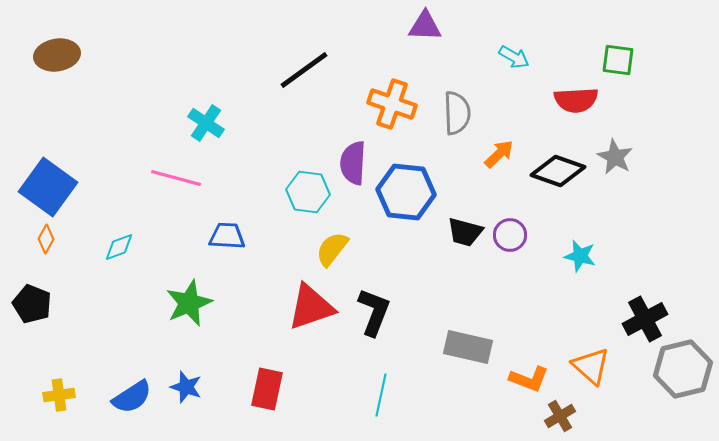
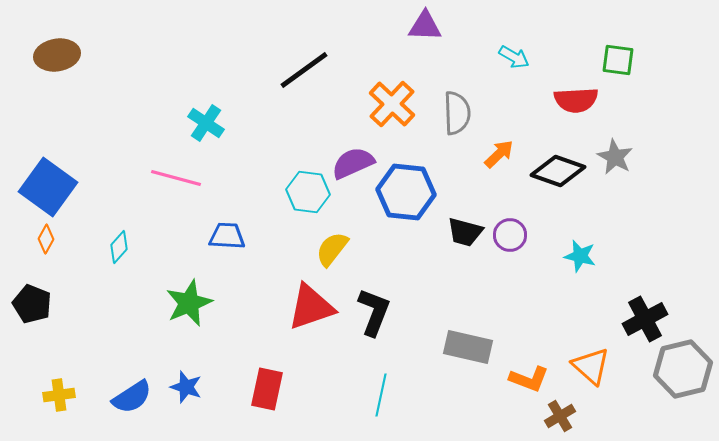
orange cross: rotated 24 degrees clockwise
purple semicircle: rotated 63 degrees clockwise
cyan diamond: rotated 28 degrees counterclockwise
